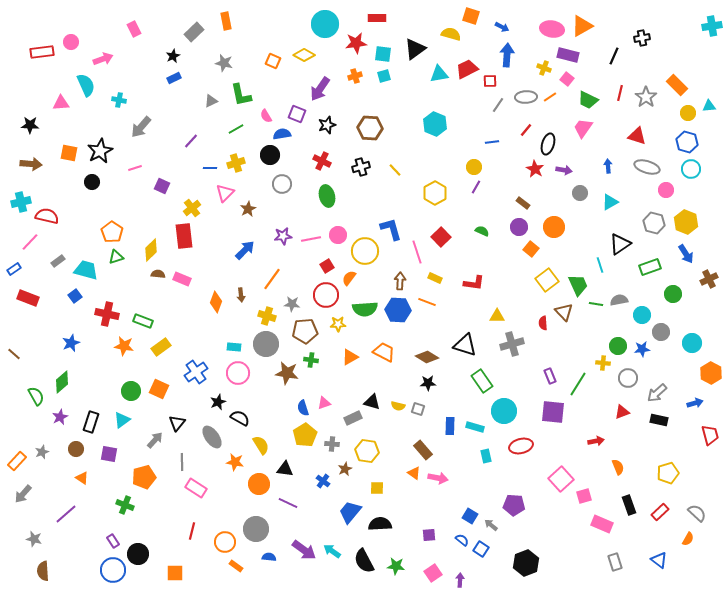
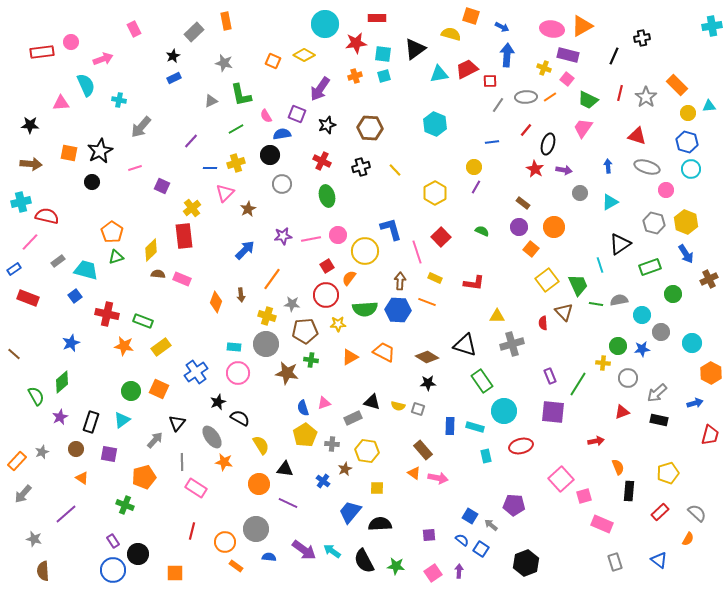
red trapezoid at (710, 435): rotated 30 degrees clockwise
orange star at (235, 462): moved 11 px left
black rectangle at (629, 505): moved 14 px up; rotated 24 degrees clockwise
purple arrow at (460, 580): moved 1 px left, 9 px up
